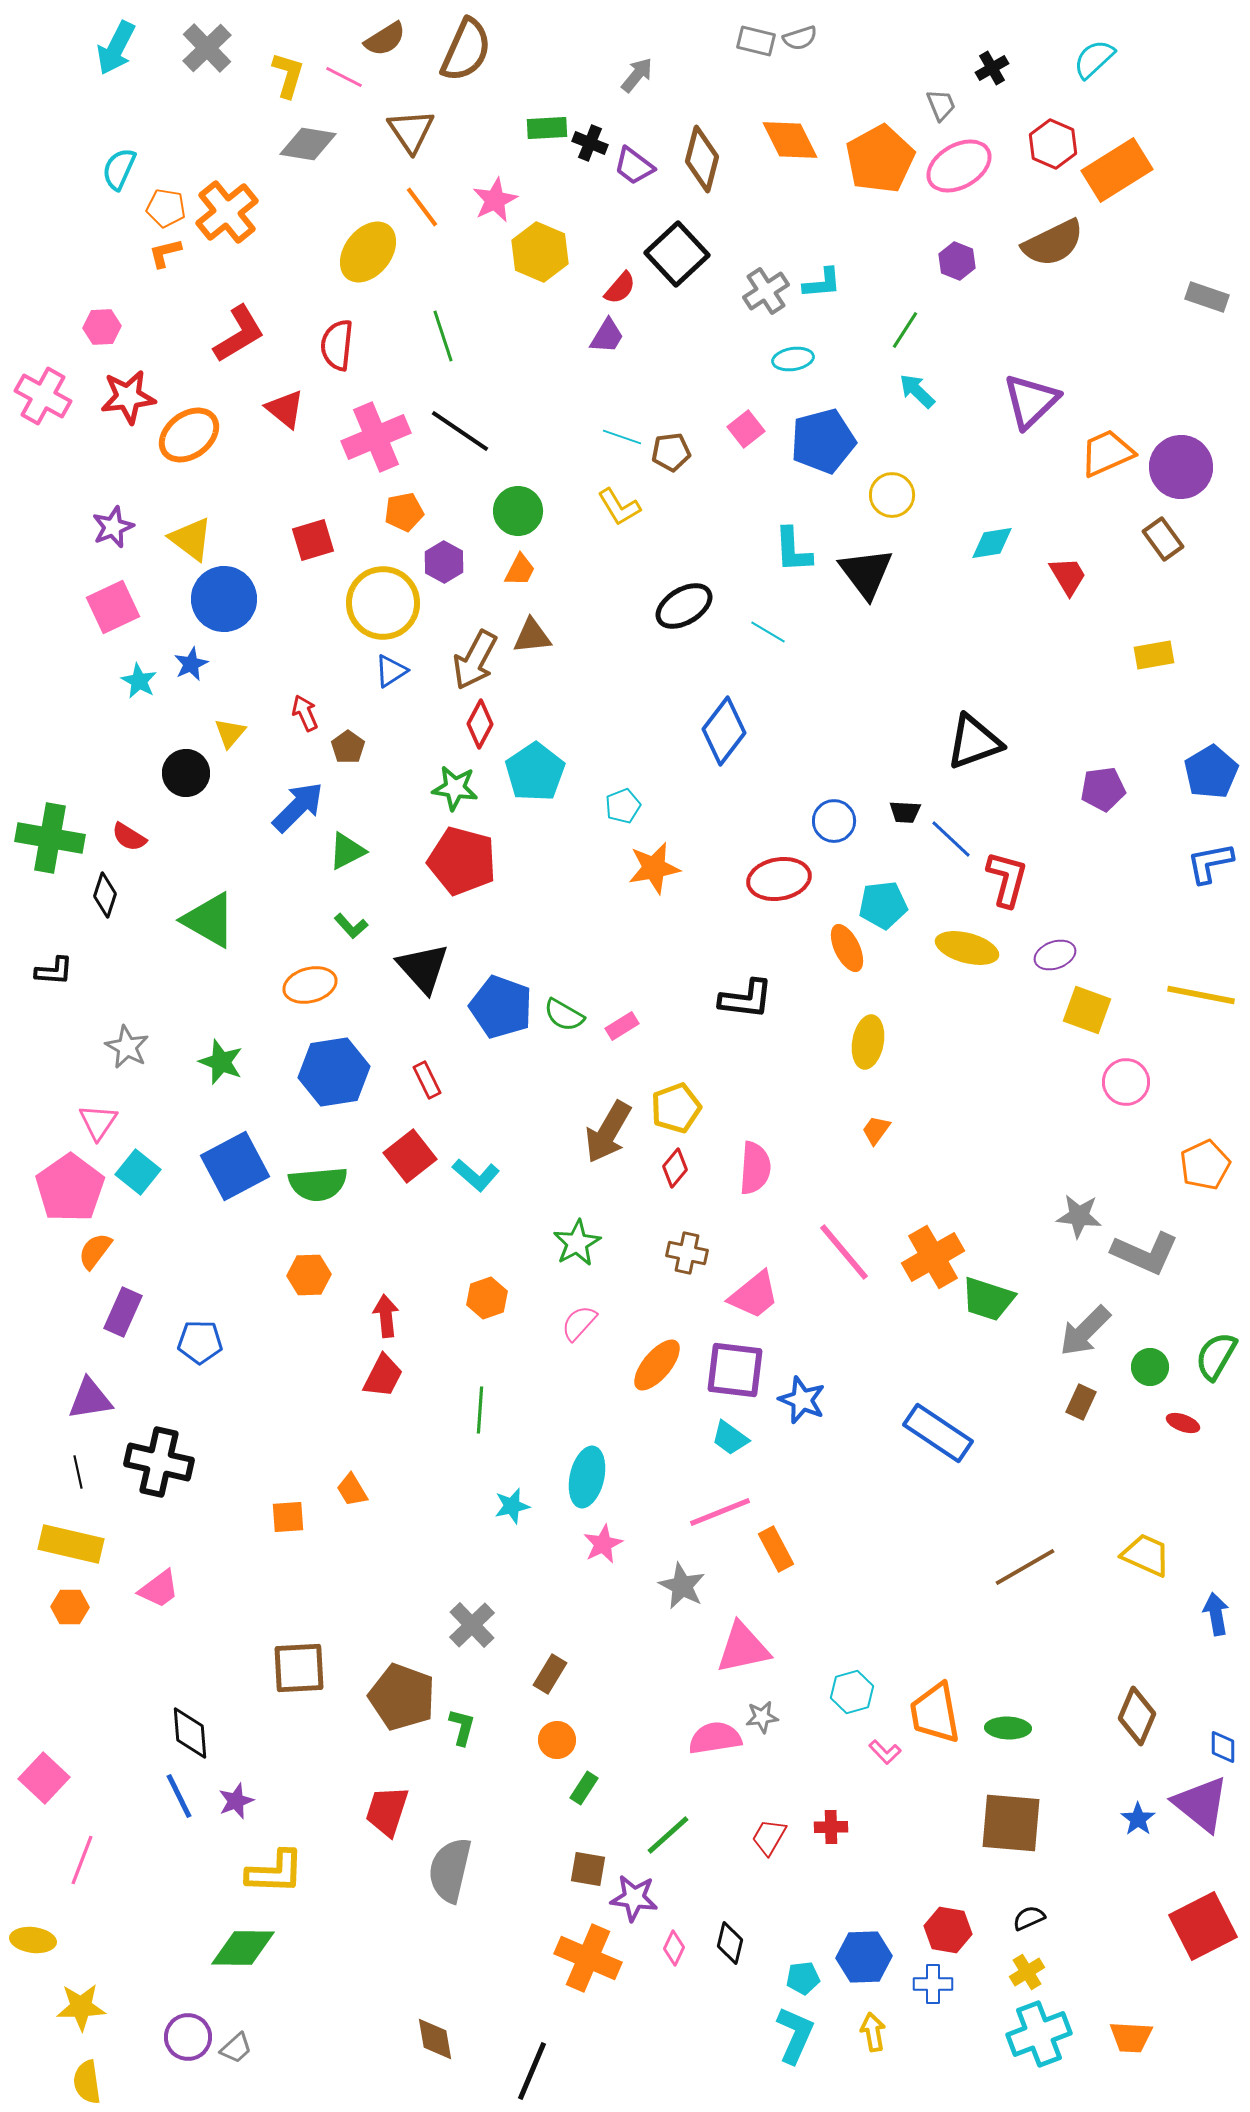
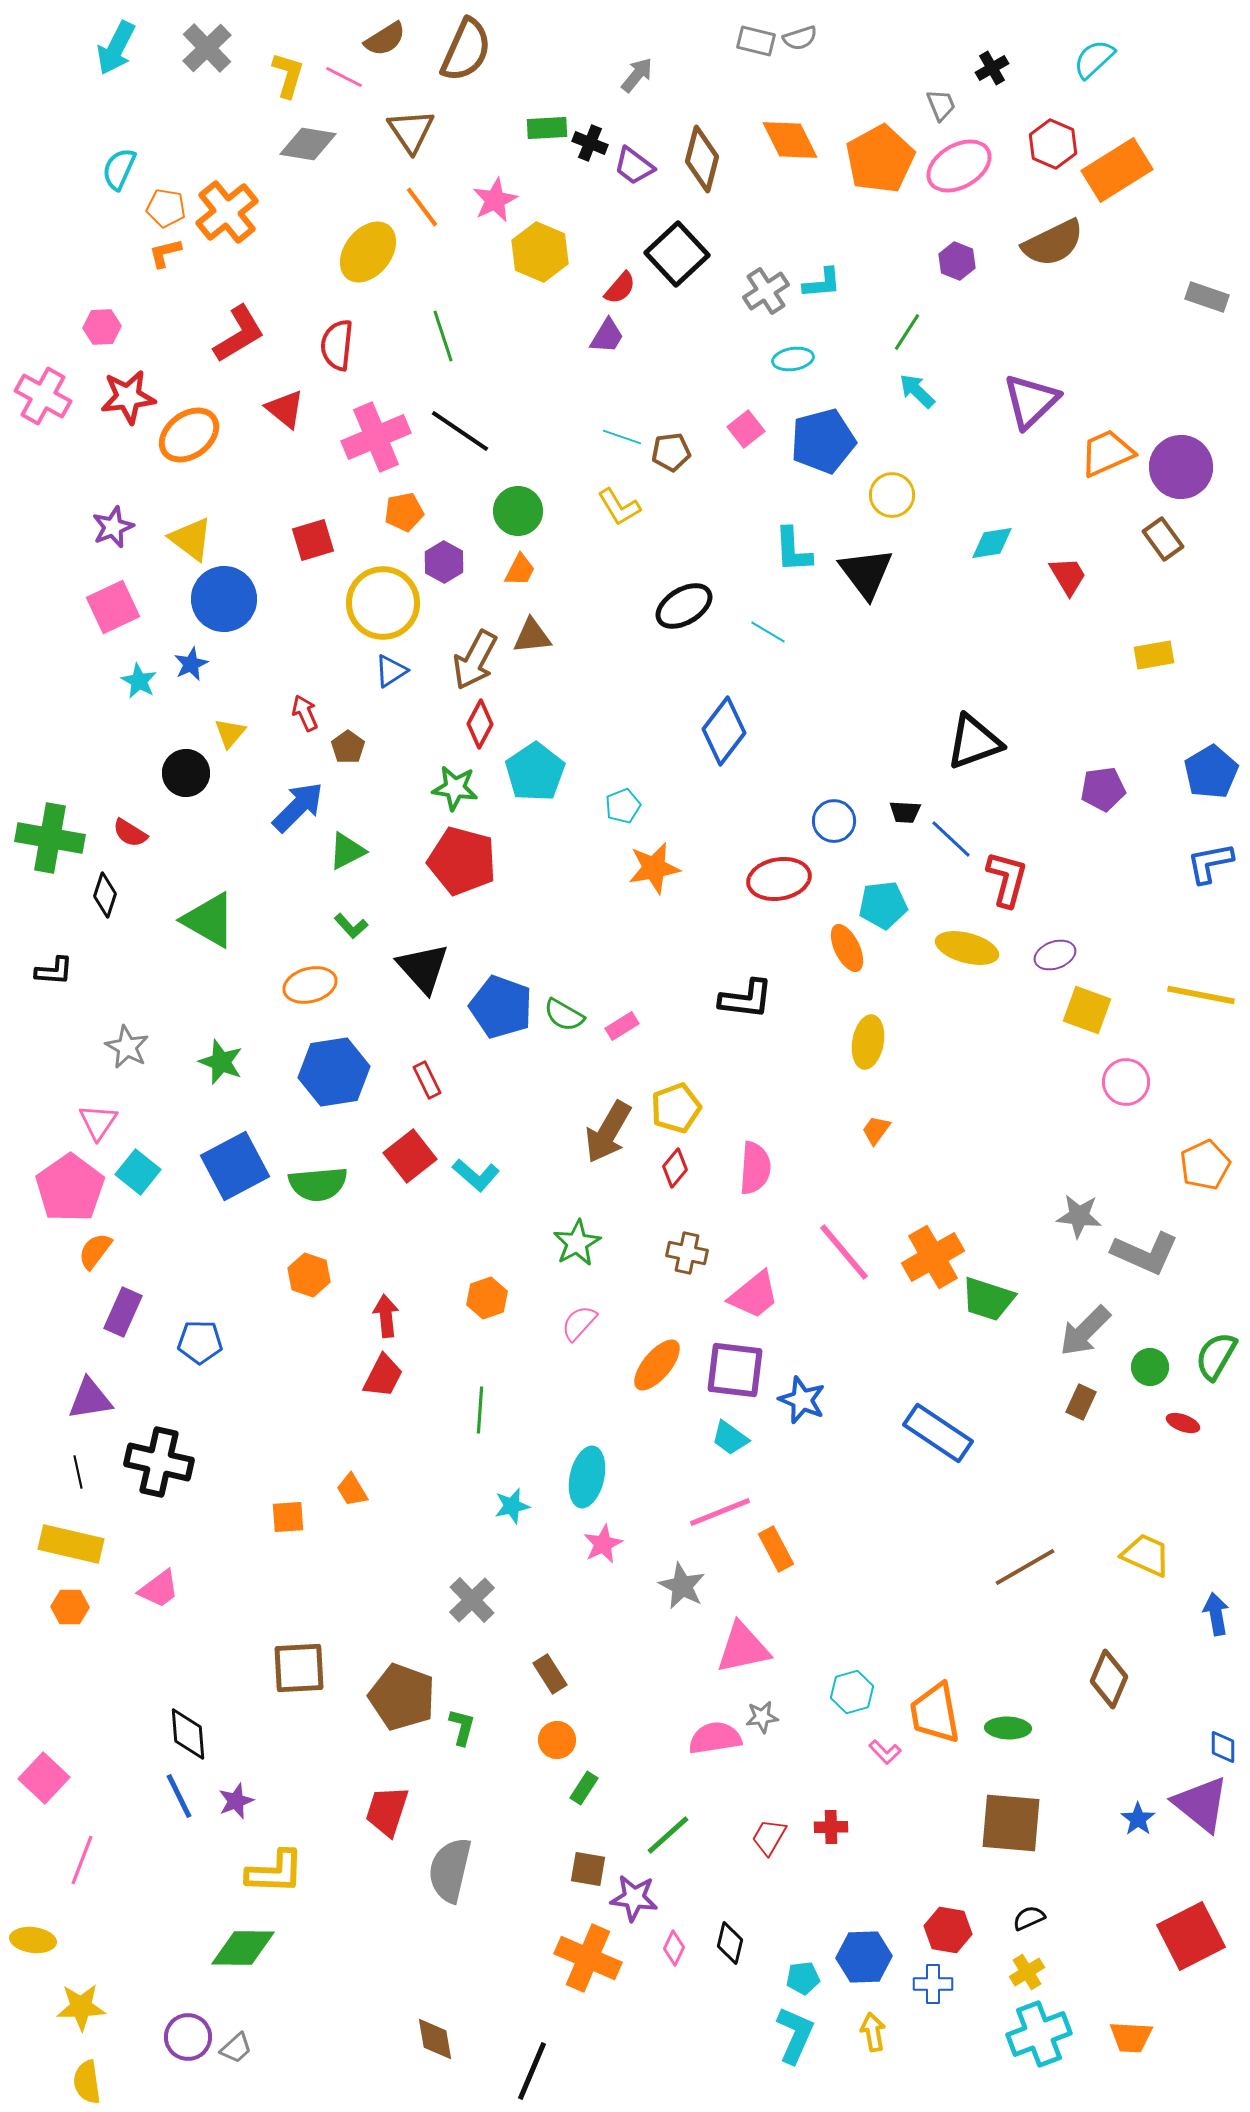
green line at (905, 330): moved 2 px right, 2 px down
red semicircle at (129, 837): moved 1 px right, 4 px up
orange hexagon at (309, 1275): rotated 21 degrees clockwise
gray cross at (472, 1625): moved 25 px up
brown rectangle at (550, 1674): rotated 63 degrees counterclockwise
brown diamond at (1137, 1716): moved 28 px left, 37 px up
black diamond at (190, 1733): moved 2 px left, 1 px down
red square at (1203, 1926): moved 12 px left, 10 px down
